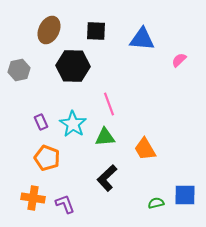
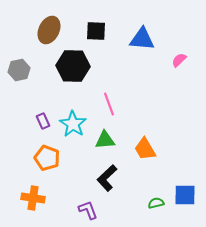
purple rectangle: moved 2 px right, 1 px up
green triangle: moved 3 px down
purple L-shape: moved 23 px right, 6 px down
